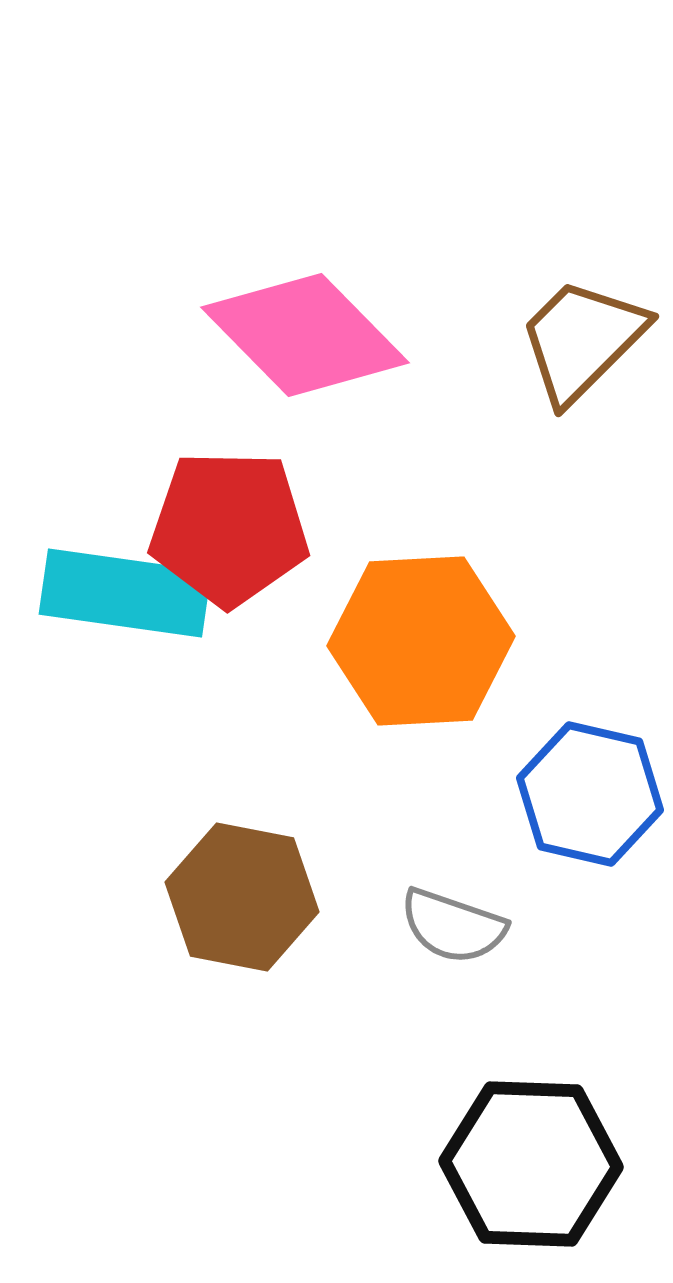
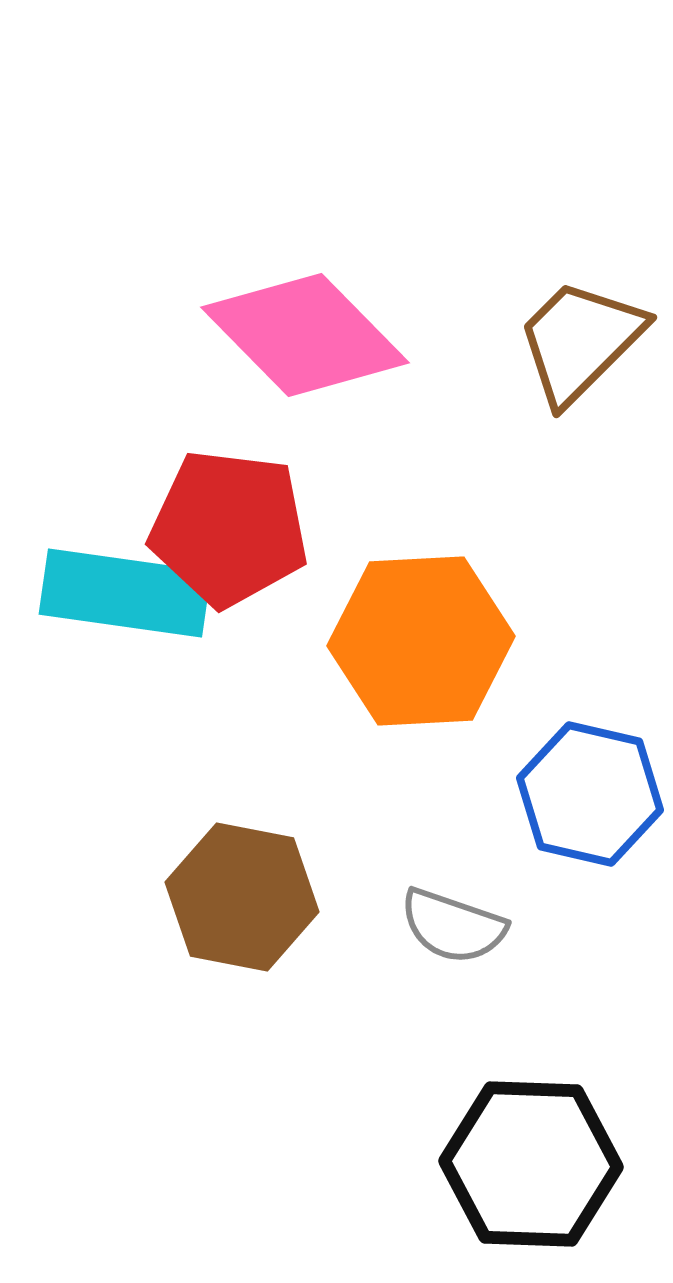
brown trapezoid: moved 2 px left, 1 px down
red pentagon: rotated 6 degrees clockwise
